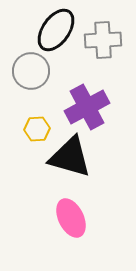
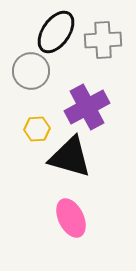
black ellipse: moved 2 px down
